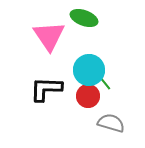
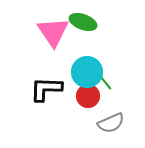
green ellipse: moved 1 px left, 4 px down
pink triangle: moved 4 px right, 4 px up
cyan circle: moved 2 px left, 2 px down
green line: moved 1 px right
gray semicircle: rotated 140 degrees clockwise
